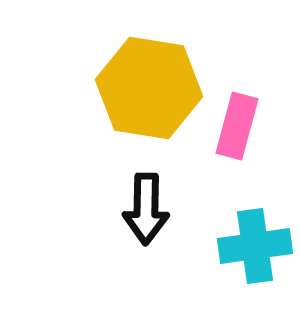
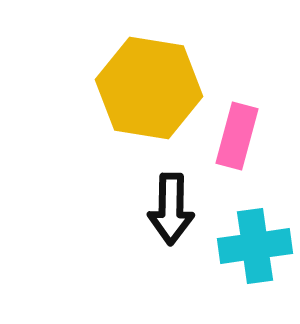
pink rectangle: moved 10 px down
black arrow: moved 25 px right
